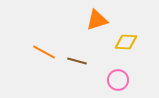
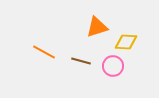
orange triangle: moved 7 px down
brown line: moved 4 px right
pink circle: moved 5 px left, 14 px up
